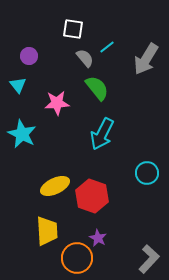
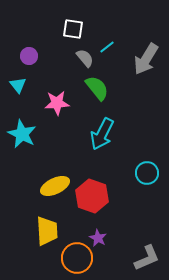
gray L-shape: moved 2 px left, 1 px up; rotated 24 degrees clockwise
